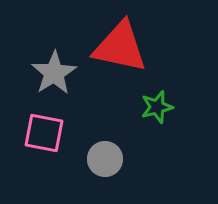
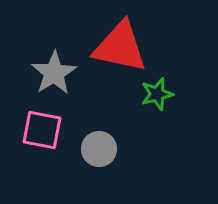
green star: moved 13 px up
pink square: moved 2 px left, 3 px up
gray circle: moved 6 px left, 10 px up
